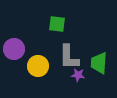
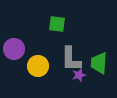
gray L-shape: moved 2 px right, 2 px down
purple star: moved 1 px right; rotated 24 degrees counterclockwise
